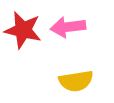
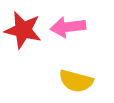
yellow semicircle: rotated 24 degrees clockwise
